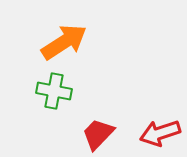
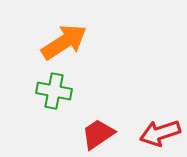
red trapezoid: rotated 12 degrees clockwise
